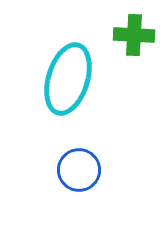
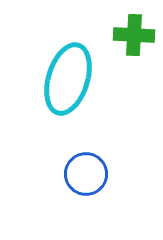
blue circle: moved 7 px right, 4 px down
